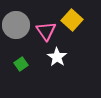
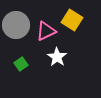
yellow square: rotated 10 degrees counterclockwise
pink triangle: rotated 40 degrees clockwise
